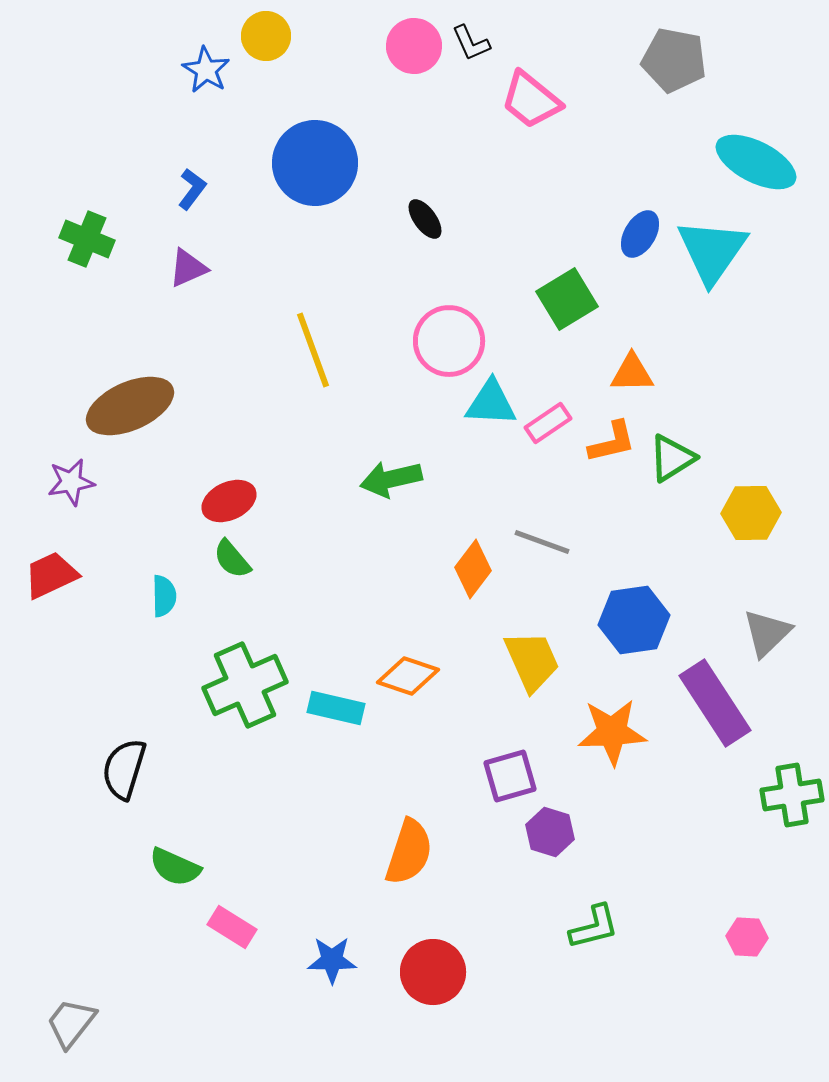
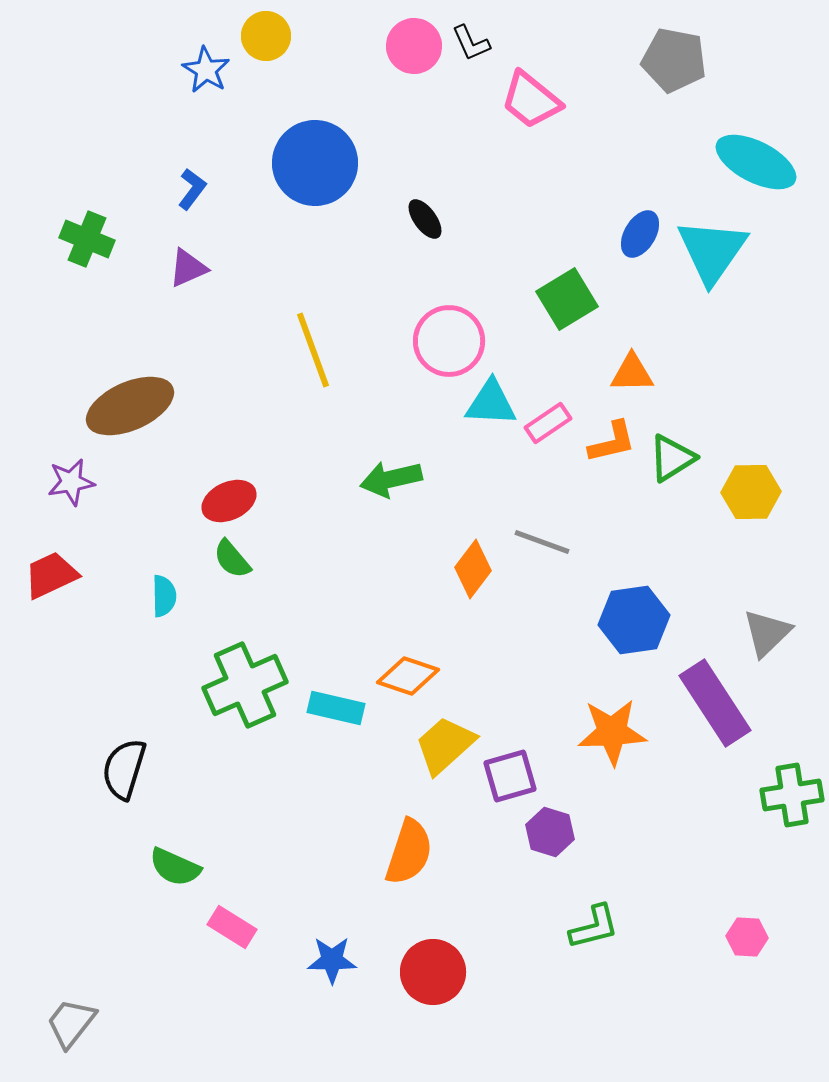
yellow hexagon at (751, 513): moved 21 px up
yellow trapezoid at (532, 661): moved 87 px left, 84 px down; rotated 108 degrees counterclockwise
